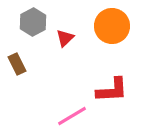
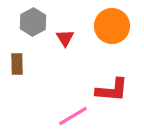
red triangle: rotated 18 degrees counterclockwise
brown rectangle: rotated 25 degrees clockwise
red L-shape: rotated 8 degrees clockwise
pink line: moved 1 px right
